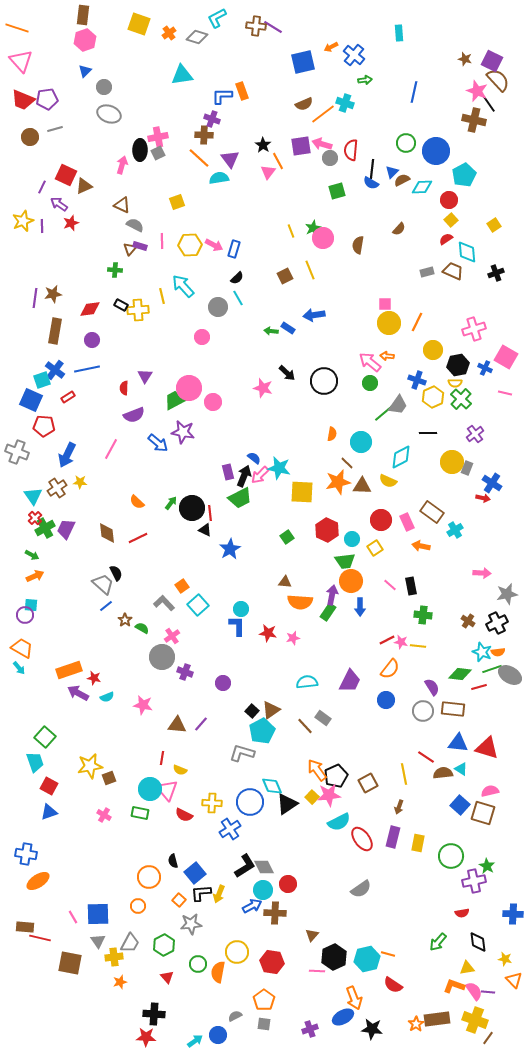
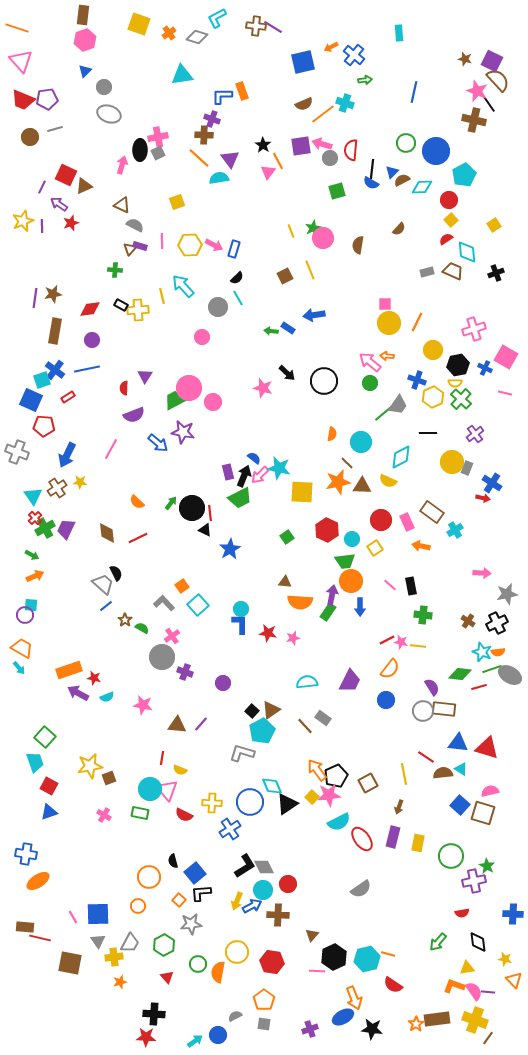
blue L-shape at (237, 626): moved 3 px right, 2 px up
brown rectangle at (453, 709): moved 9 px left
yellow arrow at (219, 894): moved 18 px right, 7 px down
brown cross at (275, 913): moved 3 px right, 2 px down
